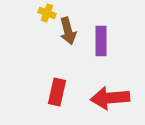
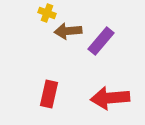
brown arrow: rotated 100 degrees clockwise
purple rectangle: rotated 40 degrees clockwise
red rectangle: moved 8 px left, 2 px down
